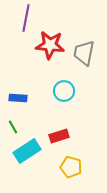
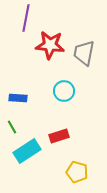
green line: moved 1 px left
yellow pentagon: moved 6 px right, 5 px down
